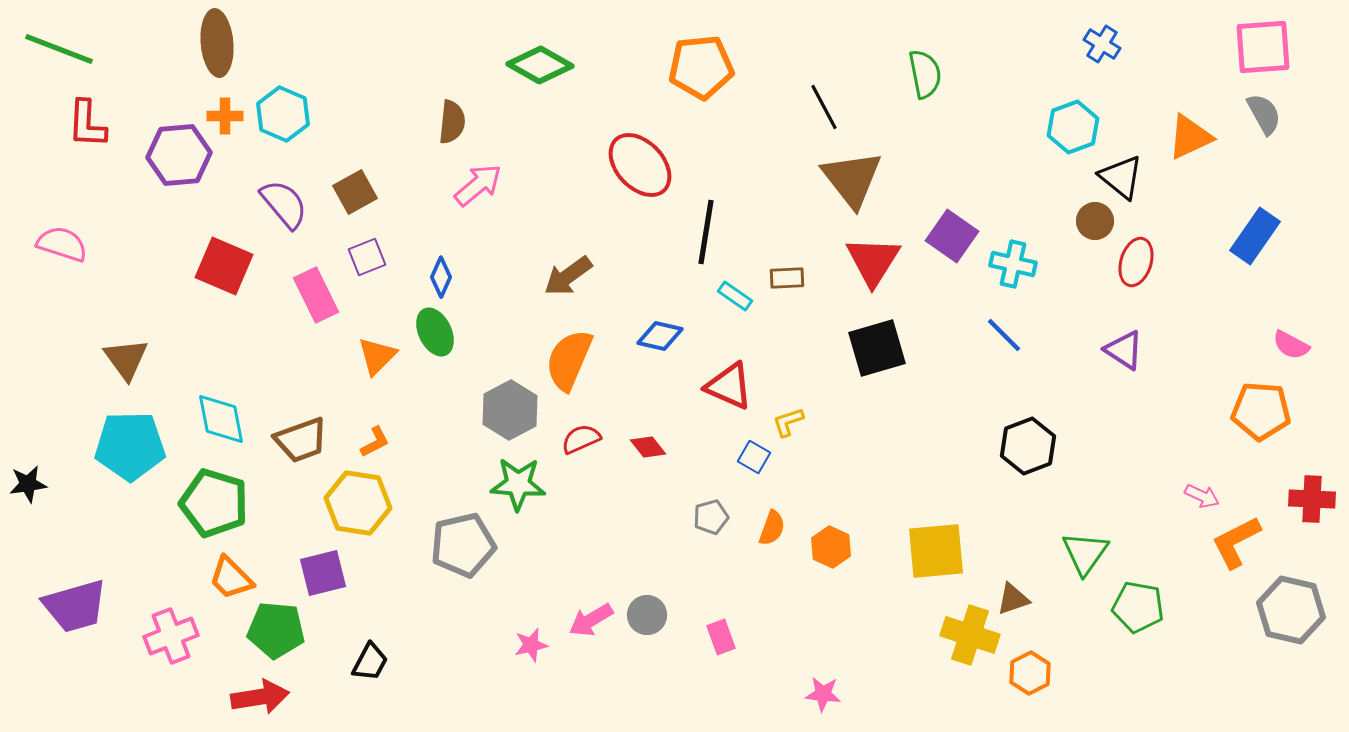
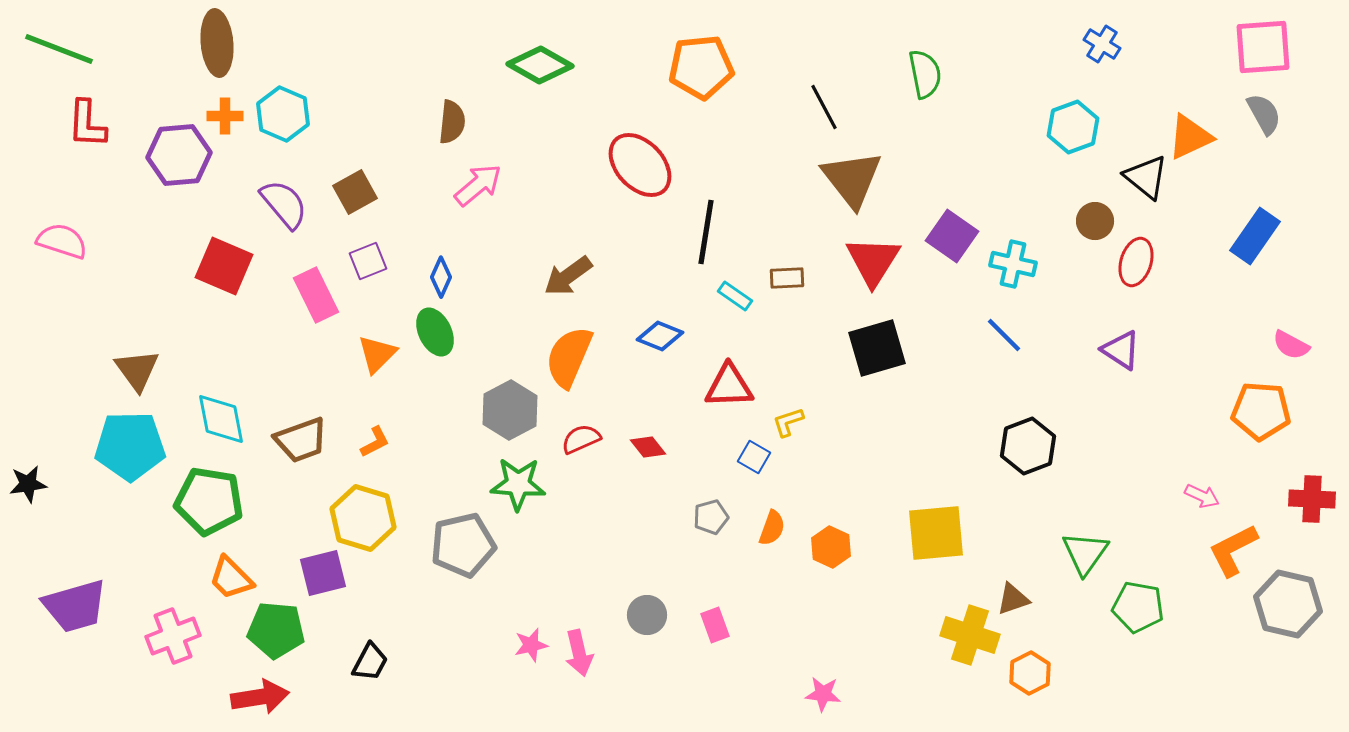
black triangle at (1121, 177): moved 25 px right
pink semicircle at (62, 244): moved 3 px up
purple square at (367, 257): moved 1 px right, 4 px down
blue diamond at (660, 336): rotated 9 degrees clockwise
purple triangle at (1124, 350): moved 3 px left
orange triangle at (377, 356): moved 2 px up
brown triangle at (126, 359): moved 11 px right, 11 px down
orange semicircle at (569, 360): moved 3 px up
red triangle at (729, 386): rotated 26 degrees counterclockwise
green pentagon at (214, 503): moved 5 px left, 2 px up; rotated 8 degrees counterclockwise
yellow hexagon at (358, 503): moved 5 px right, 15 px down; rotated 8 degrees clockwise
orange L-shape at (1236, 542): moved 3 px left, 8 px down
yellow square at (936, 551): moved 18 px up
gray hexagon at (1291, 610): moved 3 px left, 6 px up
pink arrow at (591, 620): moved 12 px left, 33 px down; rotated 72 degrees counterclockwise
pink cross at (171, 636): moved 2 px right
pink rectangle at (721, 637): moved 6 px left, 12 px up
